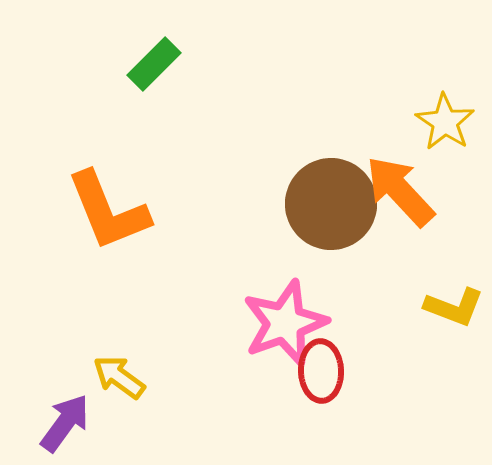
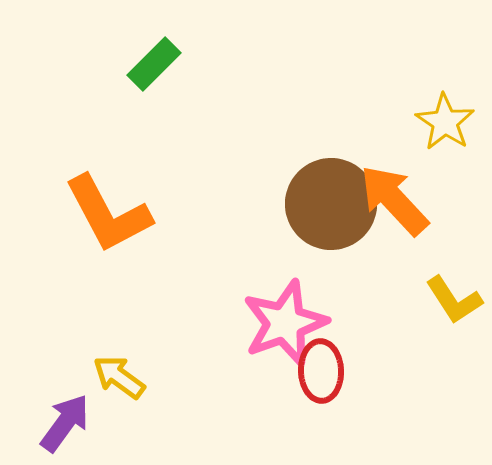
orange arrow: moved 6 px left, 9 px down
orange L-shape: moved 3 px down; rotated 6 degrees counterclockwise
yellow L-shape: moved 7 px up; rotated 36 degrees clockwise
